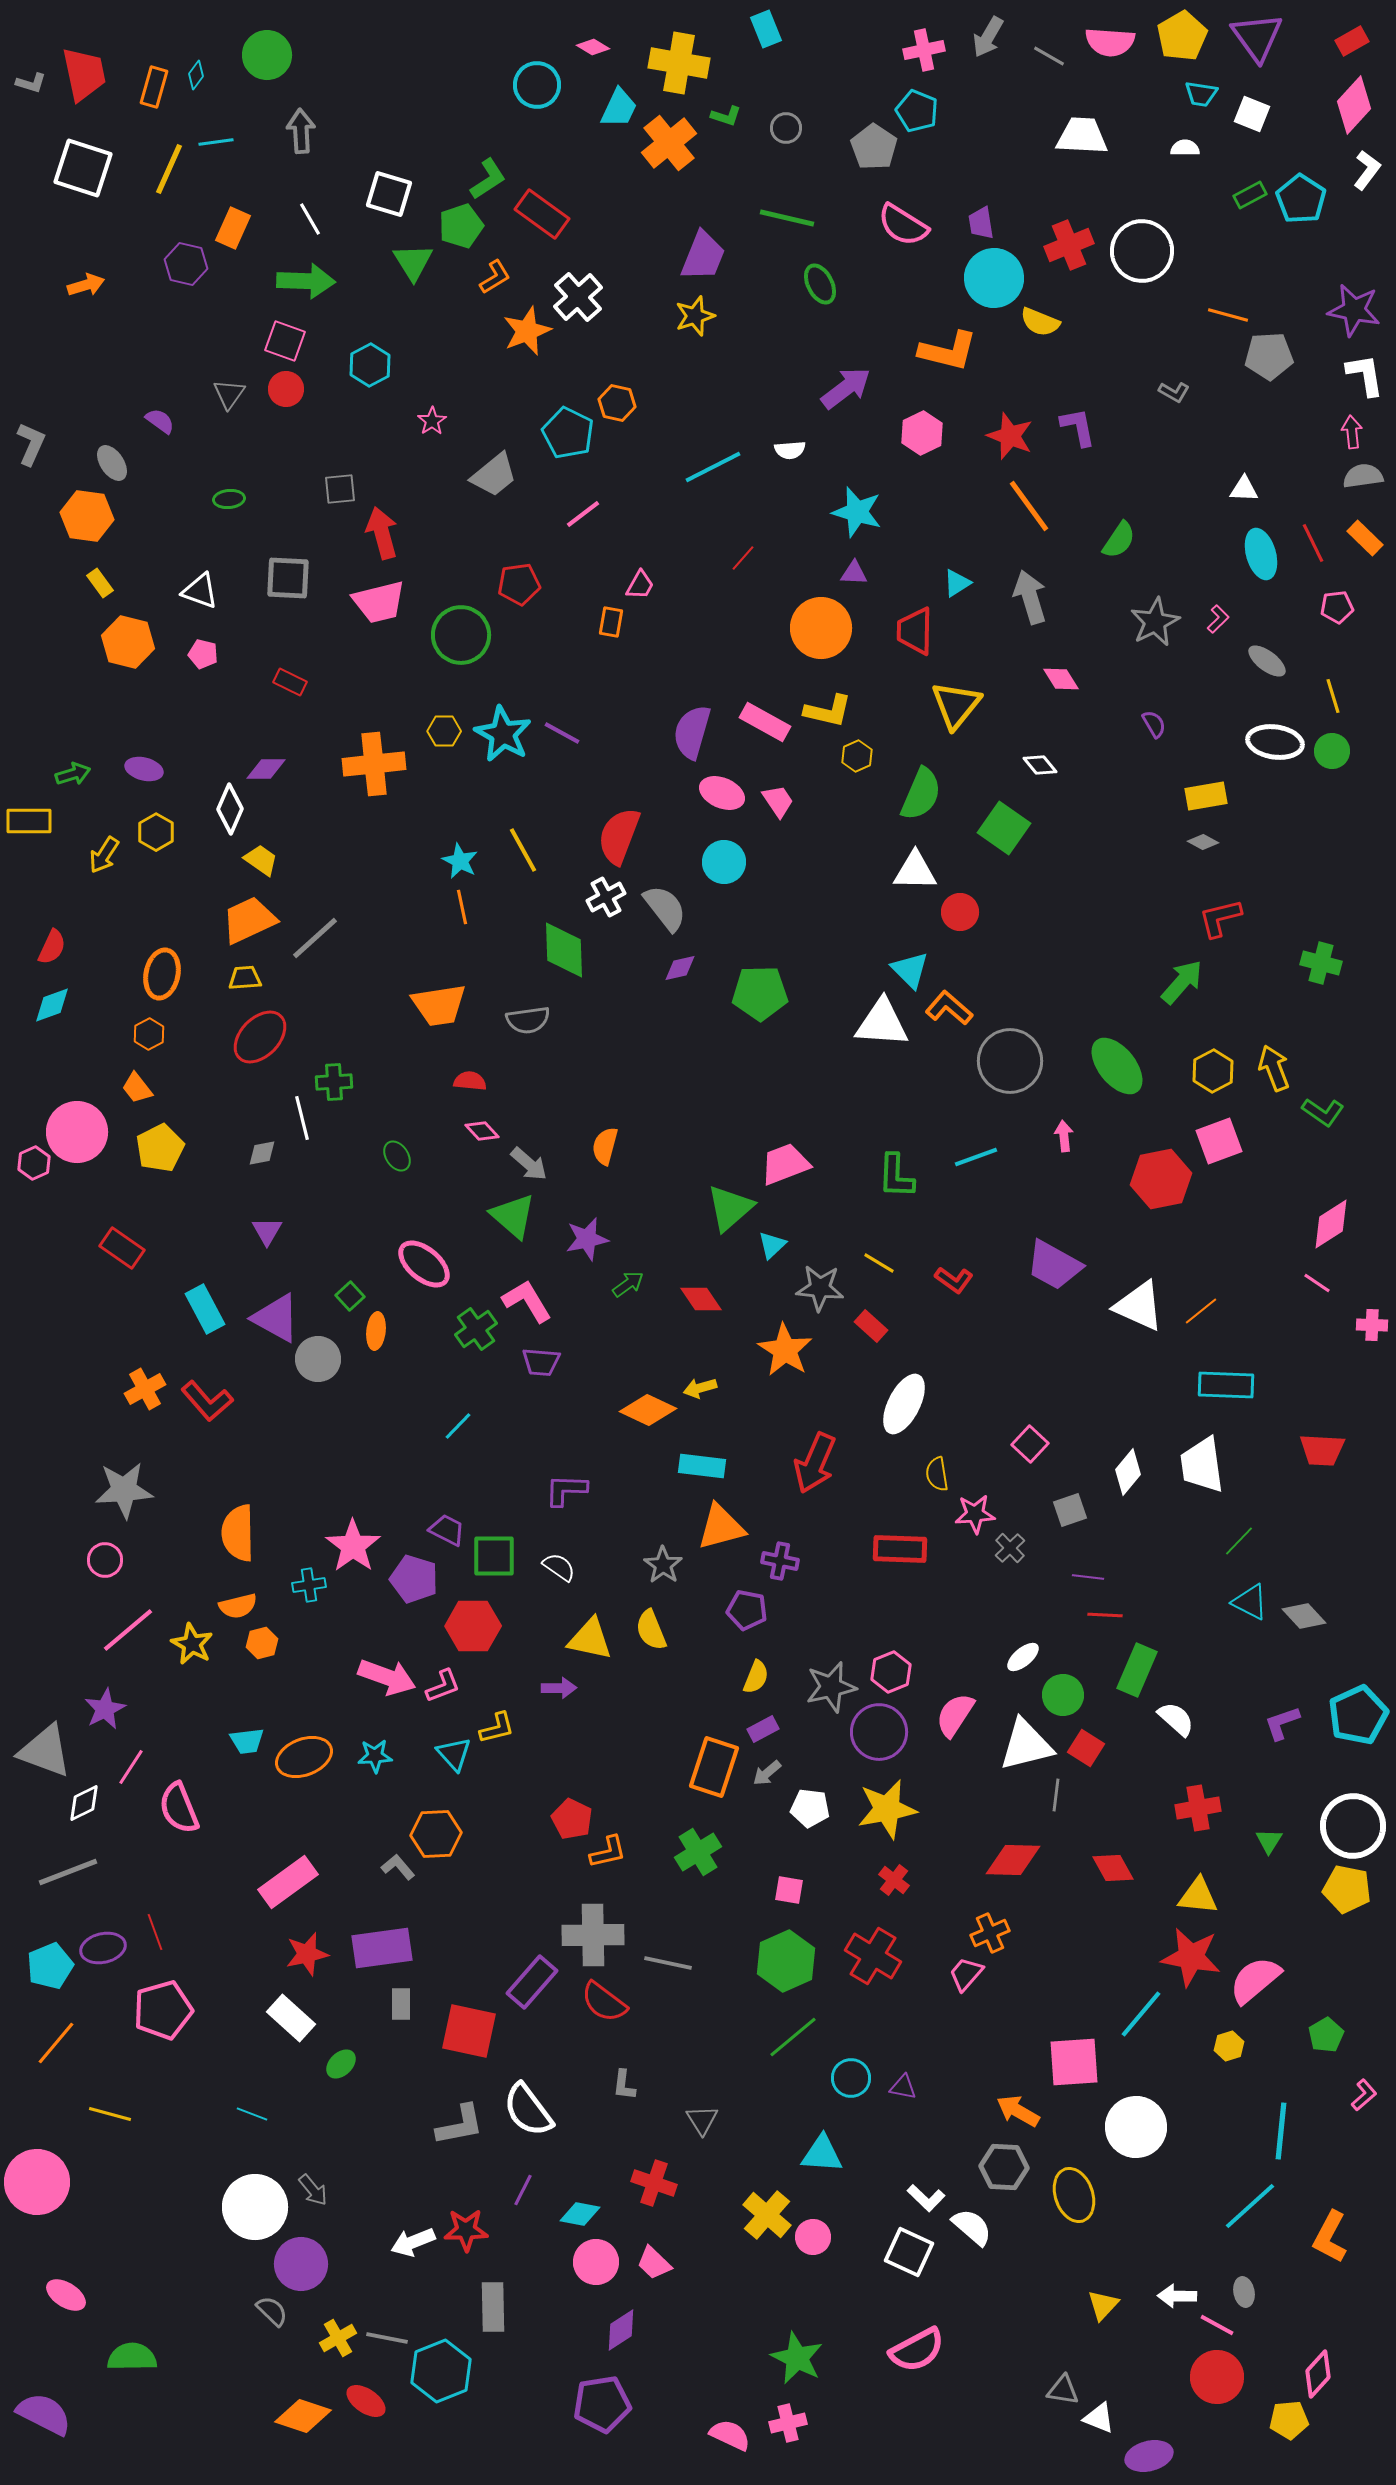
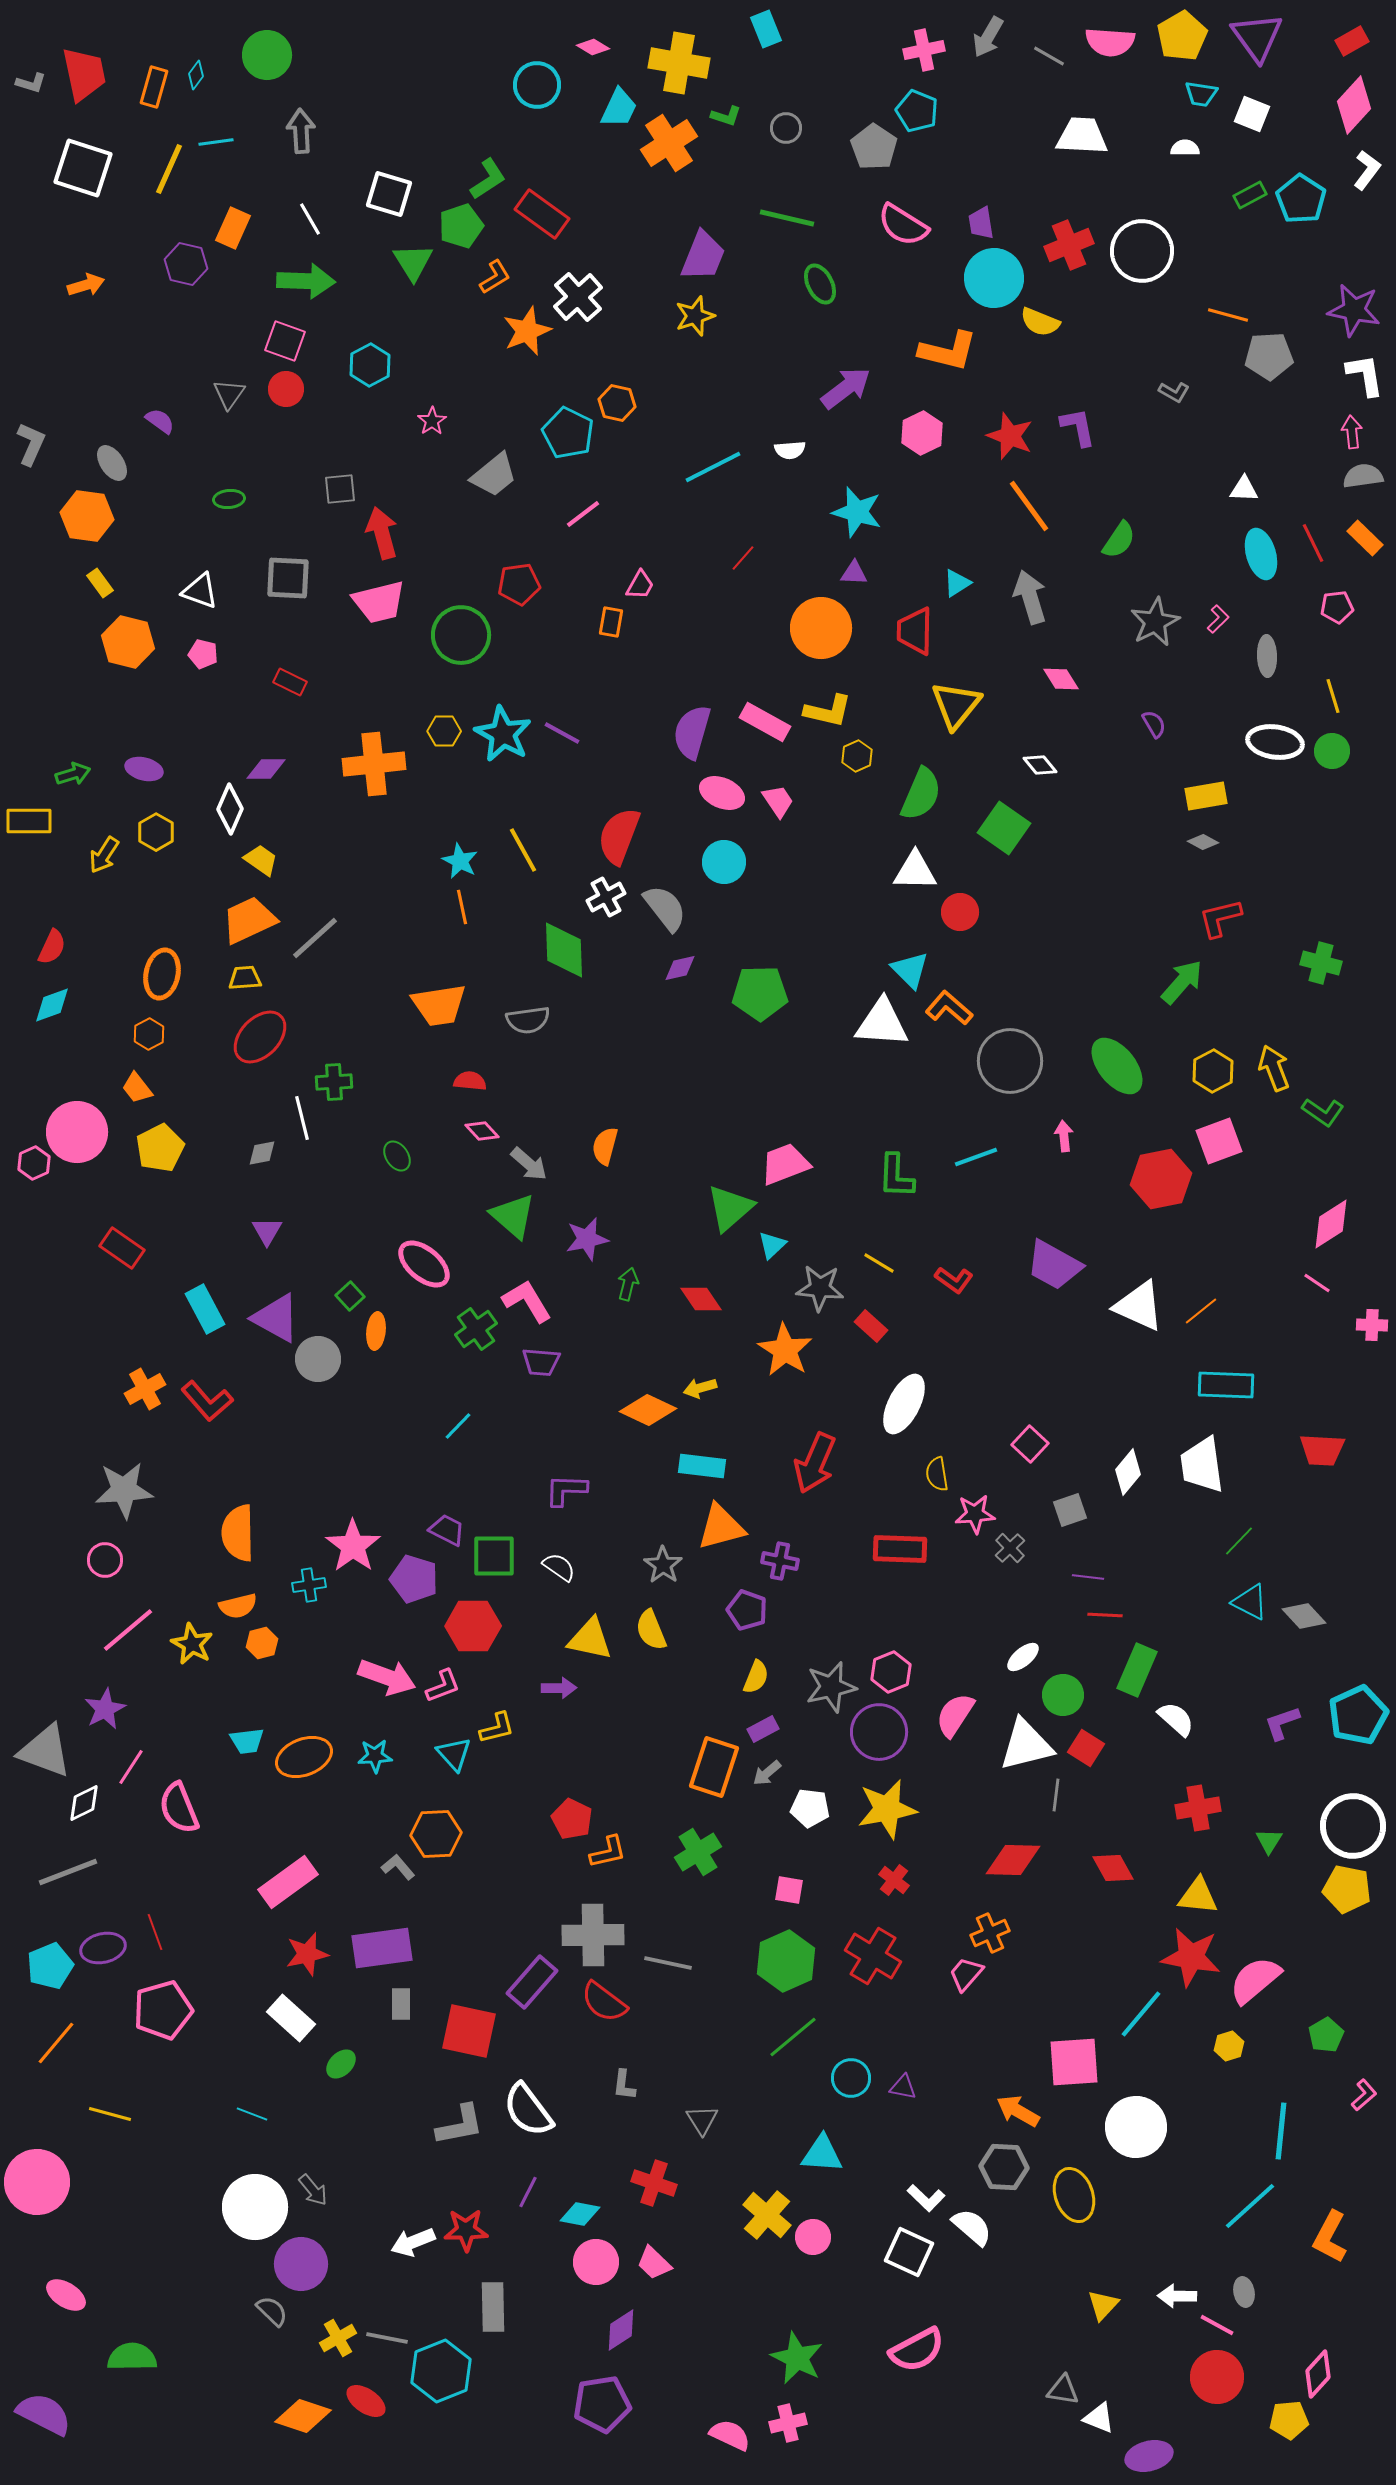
orange cross at (669, 143): rotated 6 degrees clockwise
gray ellipse at (1267, 661): moved 5 px up; rotated 51 degrees clockwise
green arrow at (628, 1284): rotated 40 degrees counterclockwise
purple pentagon at (747, 1610): rotated 9 degrees clockwise
purple line at (523, 2190): moved 5 px right, 2 px down
